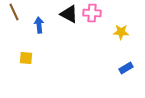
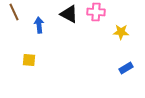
pink cross: moved 4 px right, 1 px up
yellow square: moved 3 px right, 2 px down
